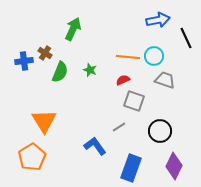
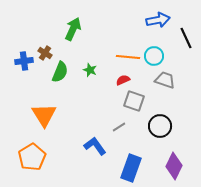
orange triangle: moved 6 px up
black circle: moved 5 px up
